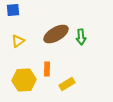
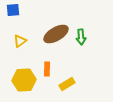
yellow triangle: moved 2 px right
